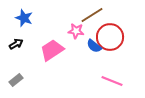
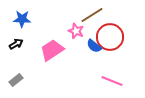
blue star: moved 2 px left, 1 px down; rotated 18 degrees counterclockwise
pink star: rotated 14 degrees clockwise
